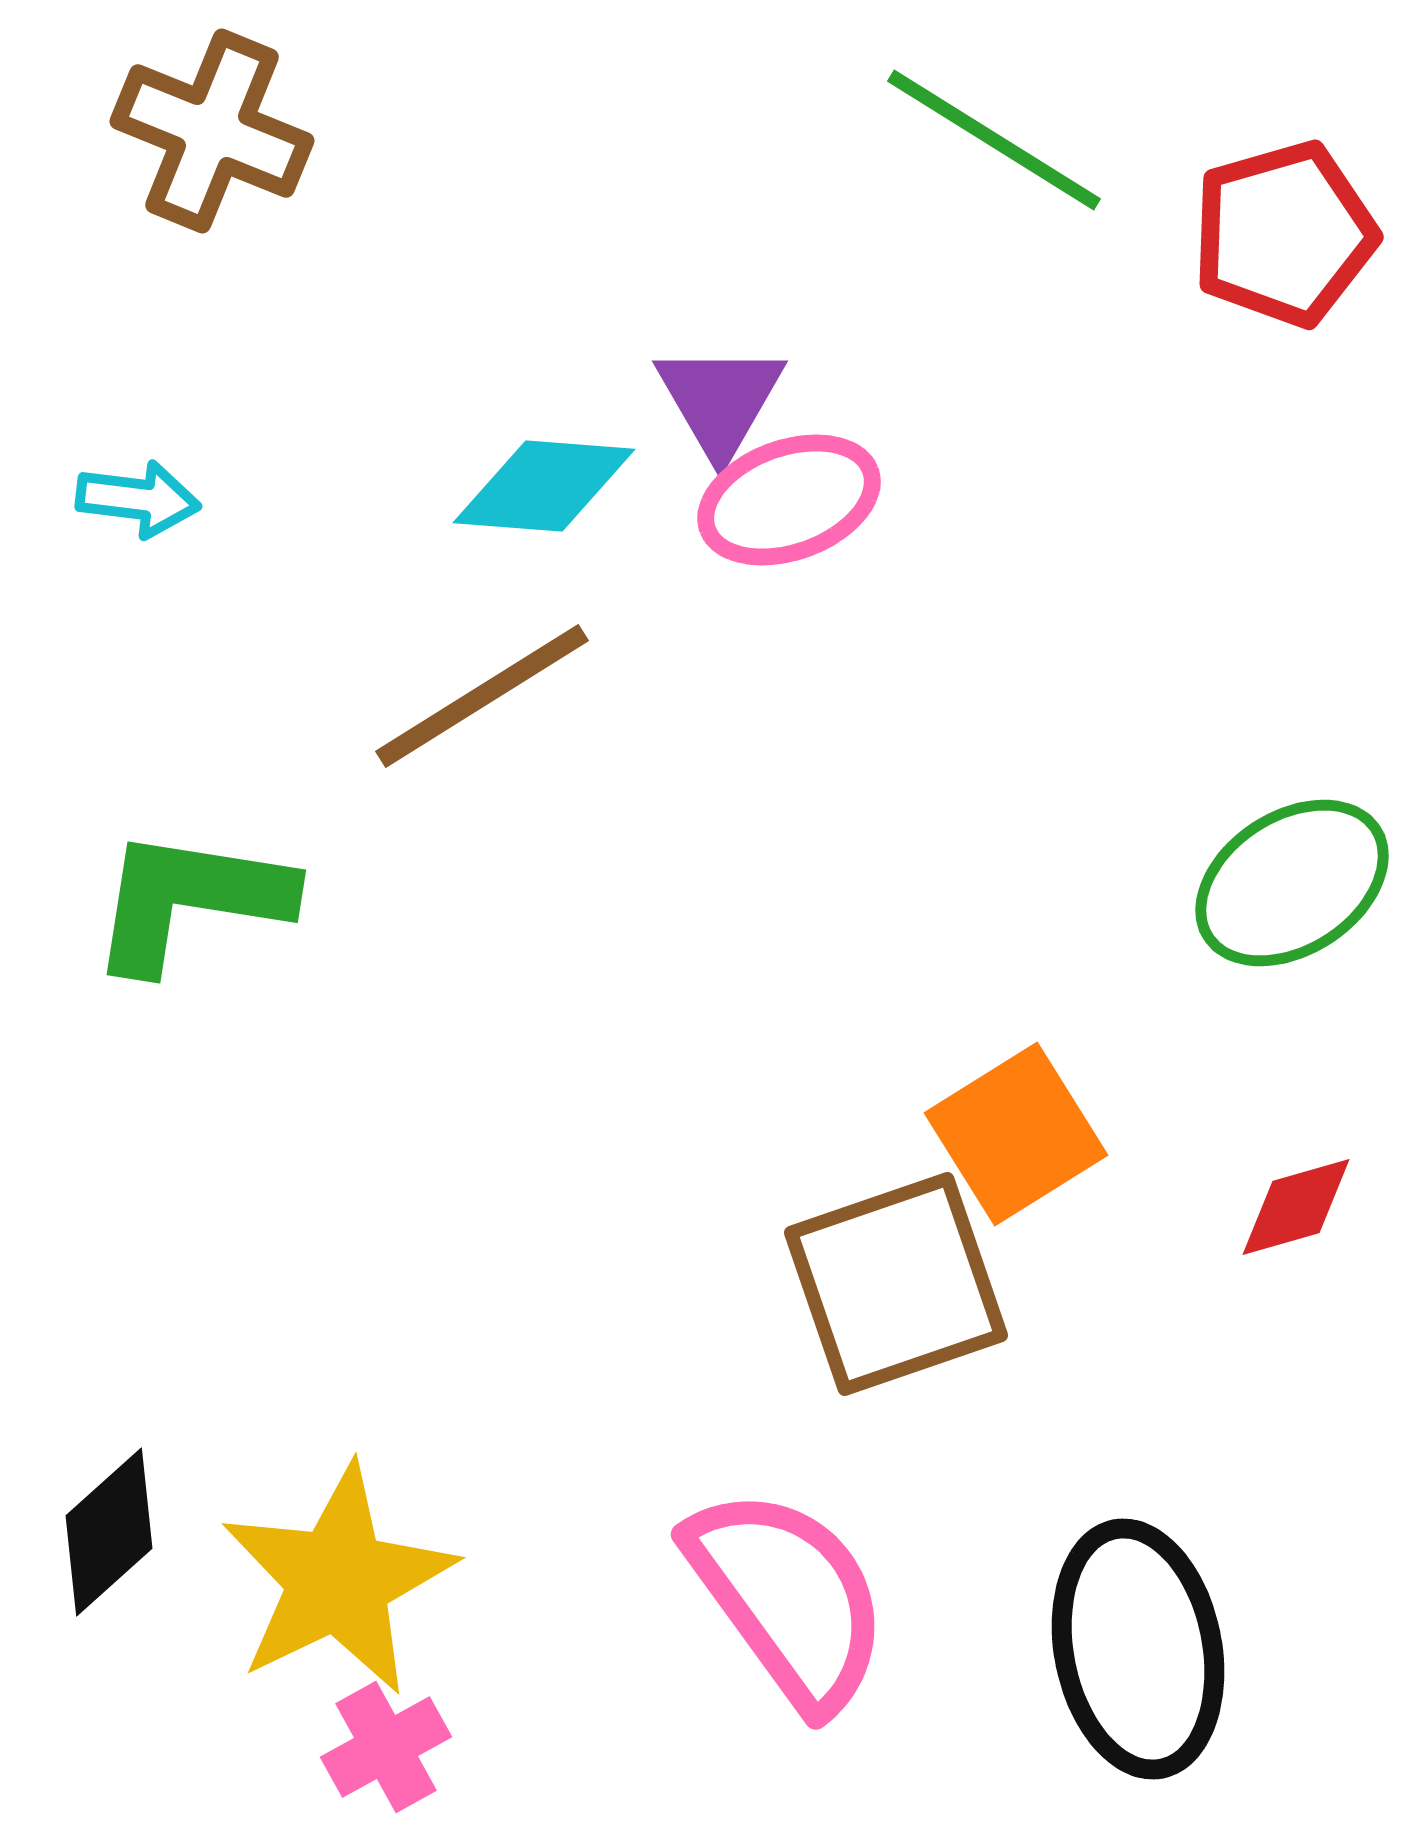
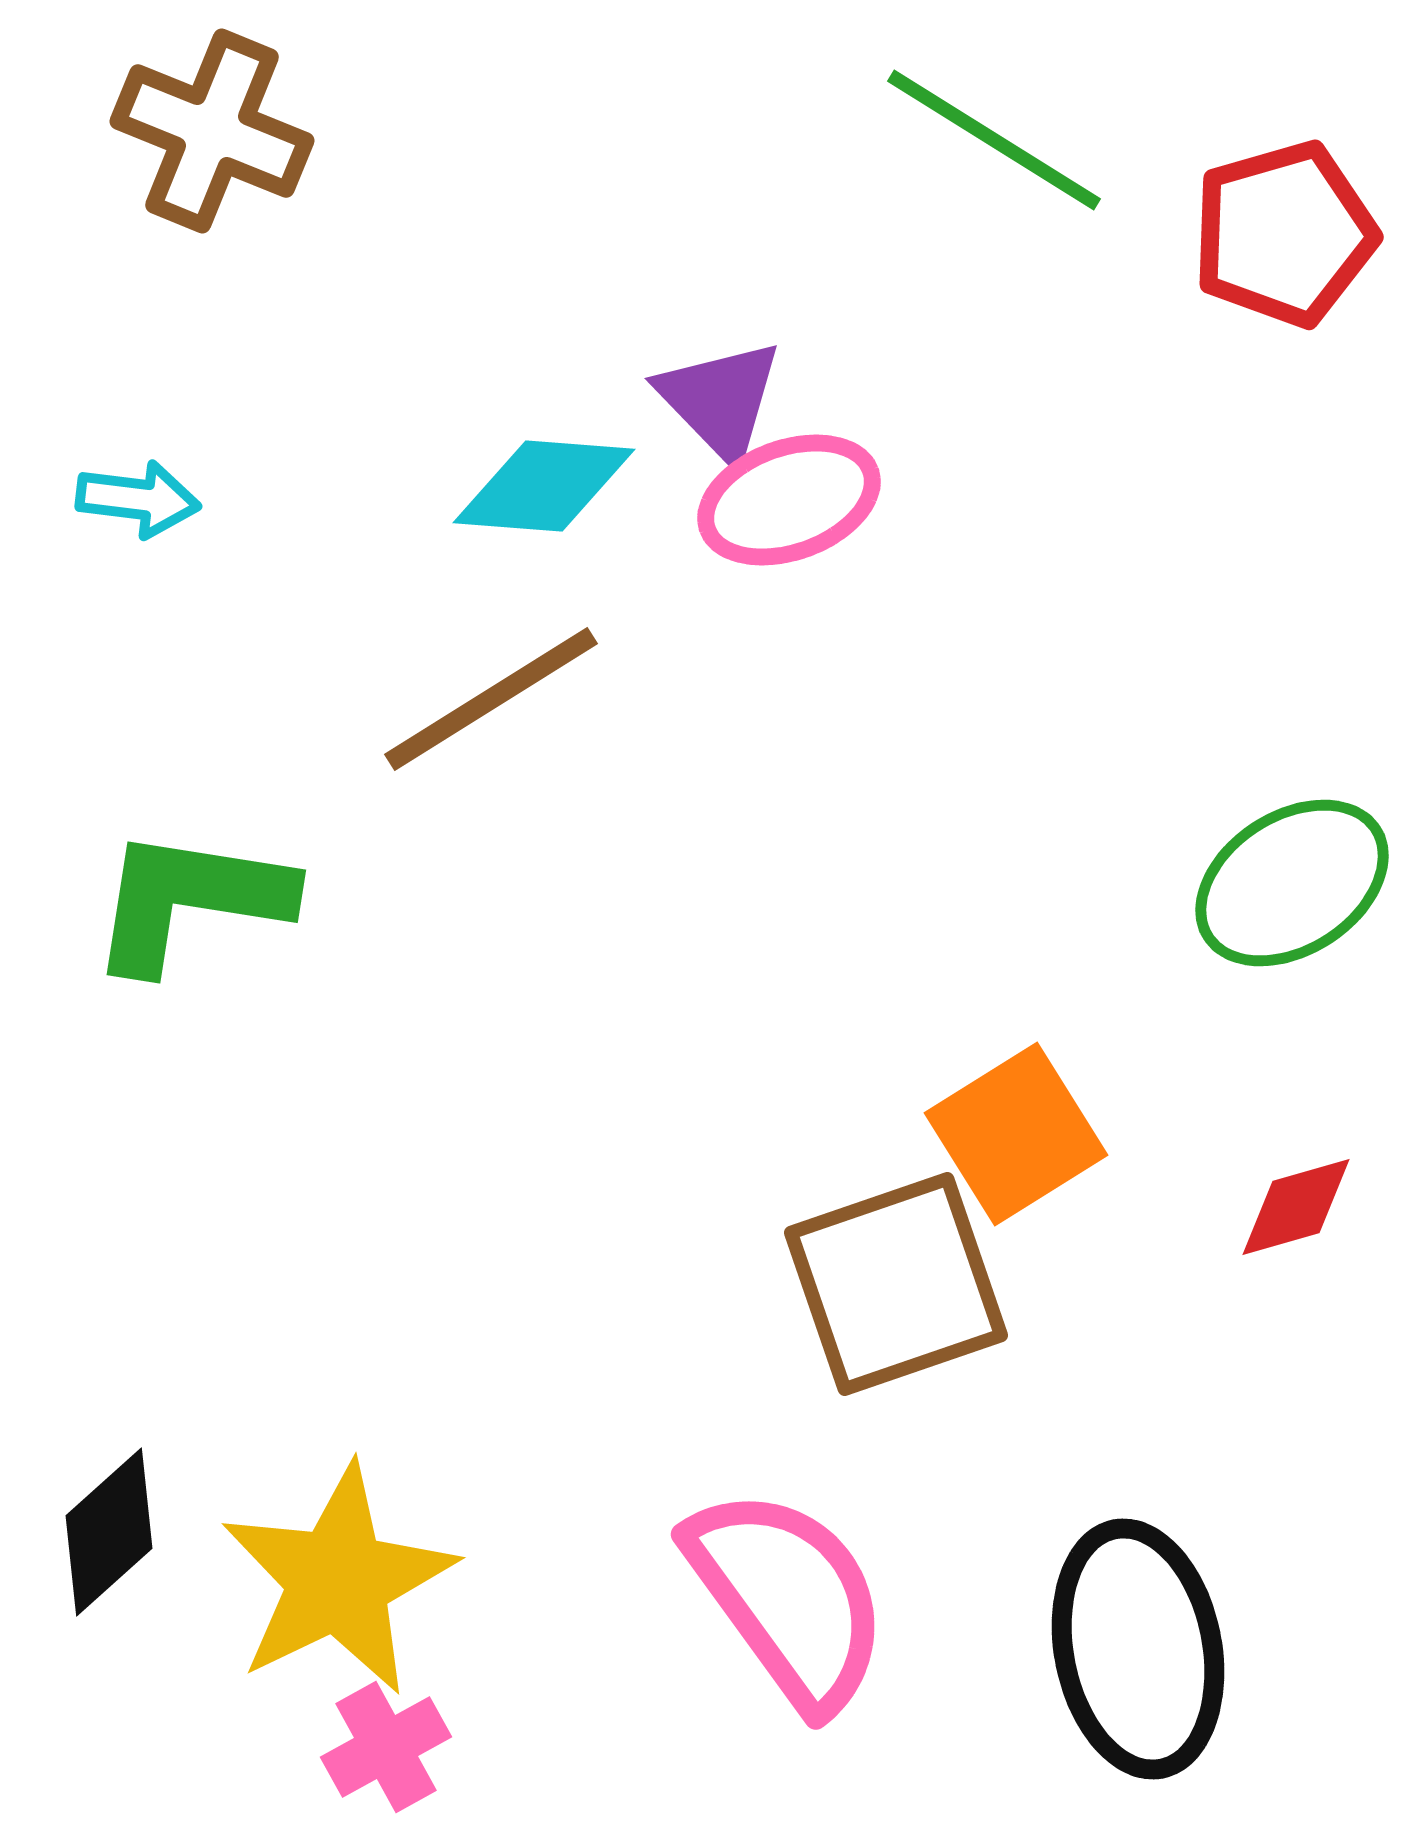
purple triangle: rotated 14 degrees counterclockwise
brown line: moved 9 px right, 3 px down
